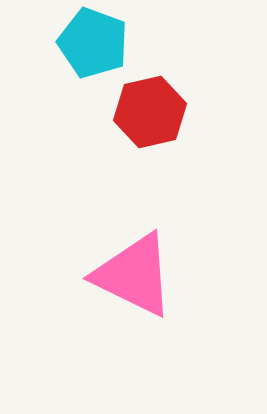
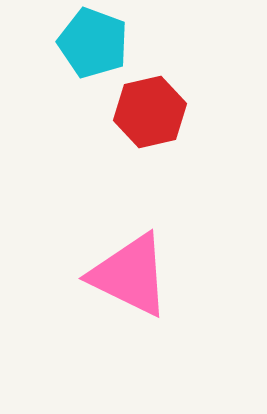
pink triangle: moved 4 px left
